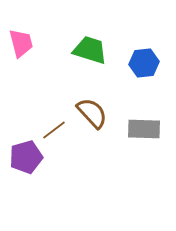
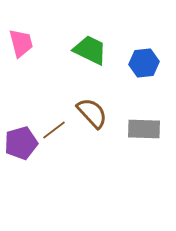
green trapezoid: rotated 9 degrees clockwise
purple pentagon: moved 5 px left, 14 px up
